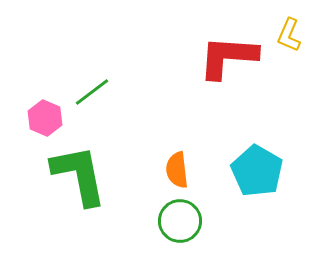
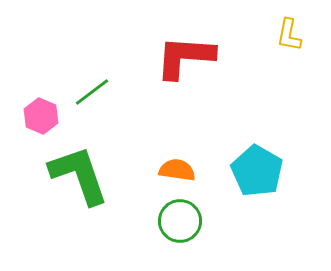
yellow L-shape: rotated 12 degrees counterclockwise
red L-shape: moved 43 px left
pink hexagon: moved 4 px left, 2 px up
orange semicircle: rotated 105 degrees clockwise
green L-shape: rotated 8 degrees counterclockwise
